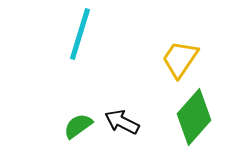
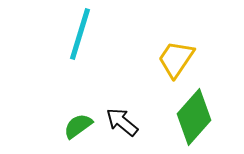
yellow trapezoid: moved 4 px left
black arrow: rotated 12 degrees clockwise
